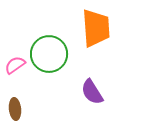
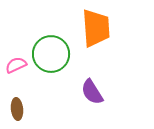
green circle: moved 2 px right
pink semicircle: moved 1 px right; rotated 10 degrees clockwise
brown ellipse: moved 2 px right
